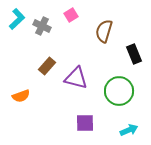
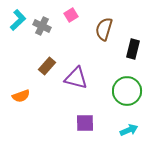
cyan L-shape: moved 1 px right, 1 px down
brown semicircle: moved 2 px up
black rectangle: moved 1 px left, 5 px up; rotated 36 degrees clockwise
green circle: moved 8 px right
